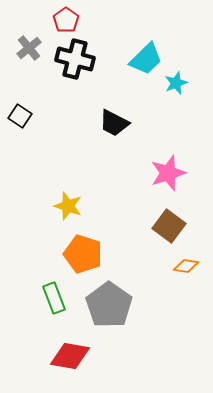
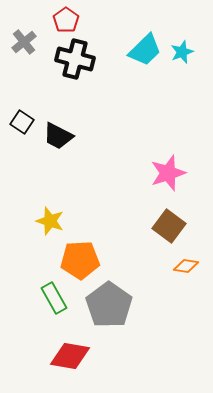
gray cross: moved 5 px left, 6 px up
cyan trapezoid: moved 1 px left, 9 px up
cyan star: moved 6 px right, 31 px up
black square: moved 2 px right, 6 px down
black trapezoid: moved 56 px left, 13 px down
yellow star: moved 18 px left, 15 px down
orange pentagon: moved 3 px left, 6 px down; rotated 21 degrees counterclockwise
green rectangle: rotated 8 degrees counterclockwise
